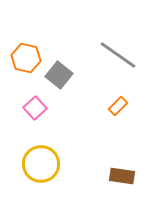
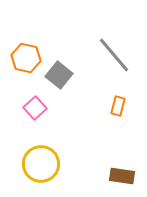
gray line: moved 4 px left; rotated 15 degrees clockwise
orange rectangle: rotated 30 degrees counterclockwise
